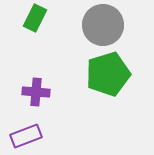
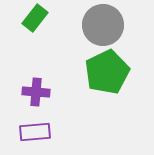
green rectangle: rotated 12 degrees clockwise
green pentagon: moved 1 px left, 2 px up; rotated 9 degrees counterclockwise
purple rectangle: moved 9 px right, 4 px up; rotated 16 degrees clockwise
